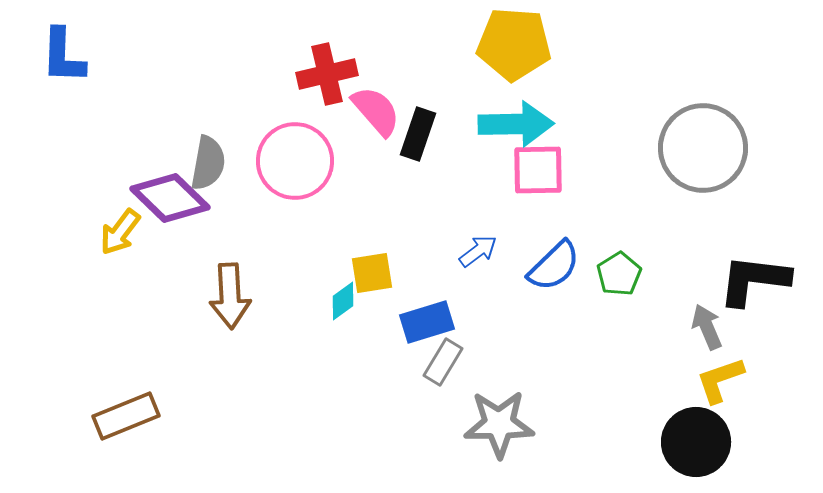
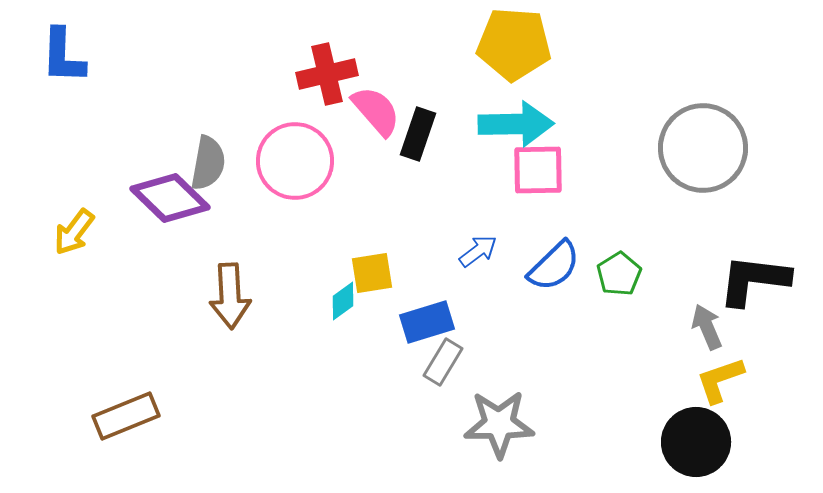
yellow arrow: moved 46 px left
